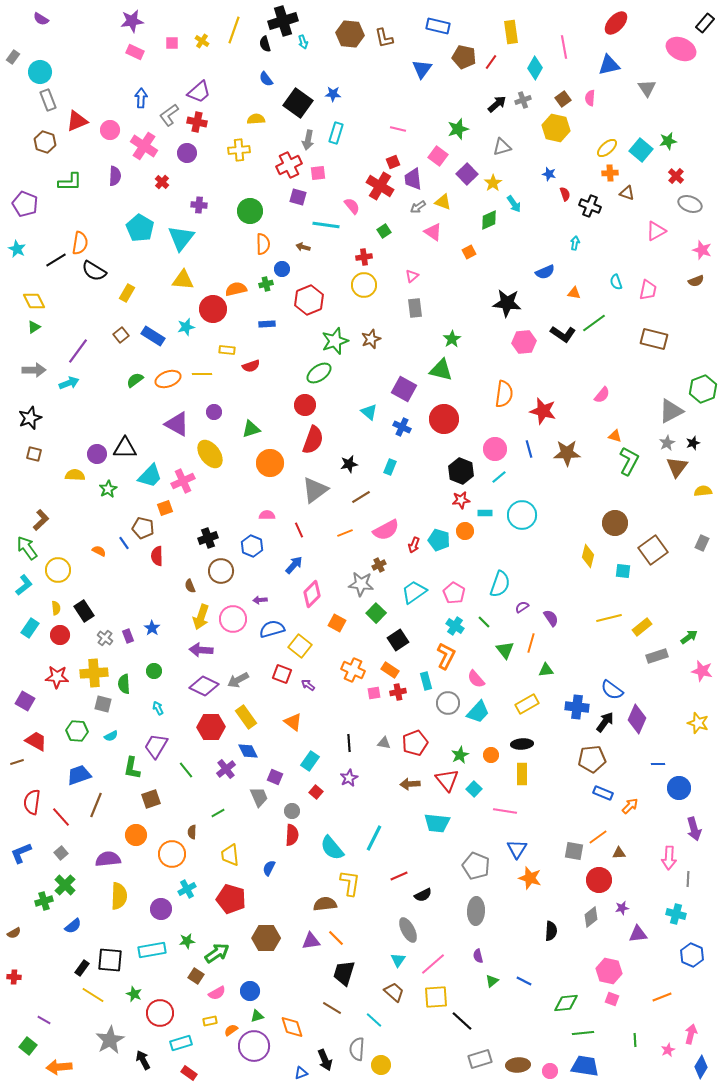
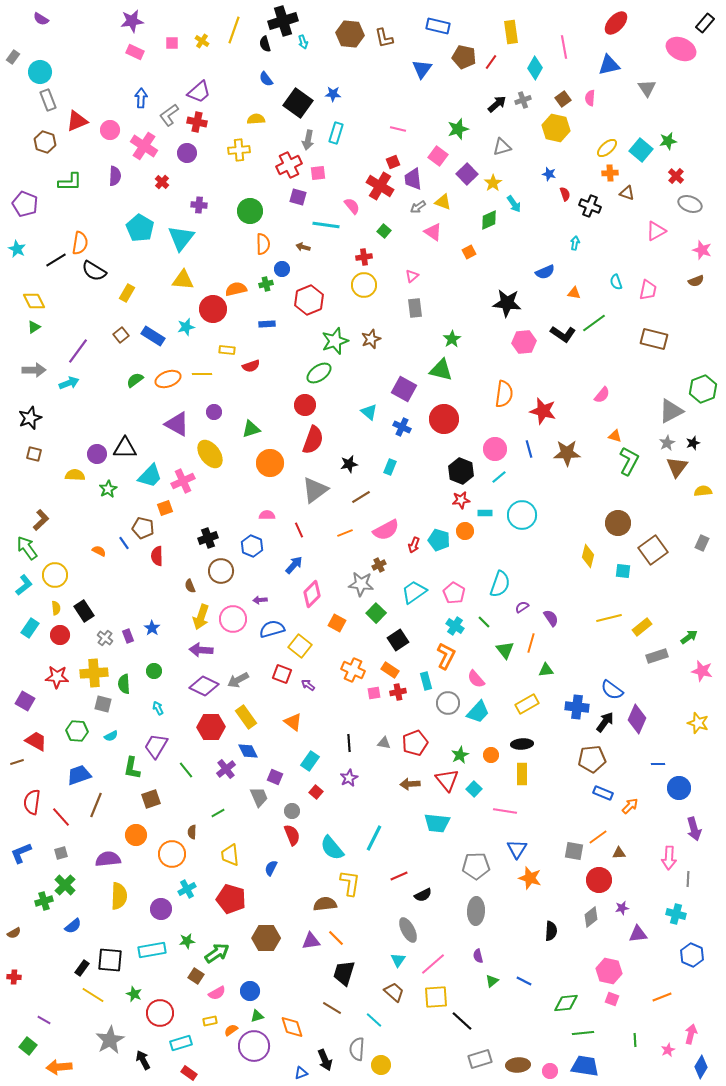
green square at (384, 231): rotated 16 degrees counterclockwise
brown circle at (615, 523): moved 3 px right
yellow circle at (58, 570): moved 3 px left, 5 px down
red semicircle at (292, 835): rotated 25 degrees counterclockwise
gray square at (61, 853): rotated 24 degrees clockwise
gray pentagon at (476, 866): rotated 24 degrees counterclockwise
blue semicircle at (269, 868): moved 2 px right
